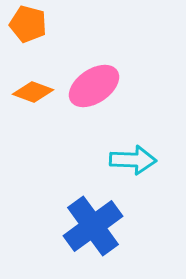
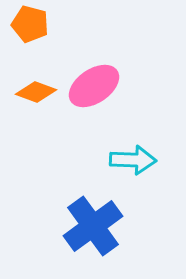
orange pentagon: moved 2 px right
orange diamond: moved 3 px right
